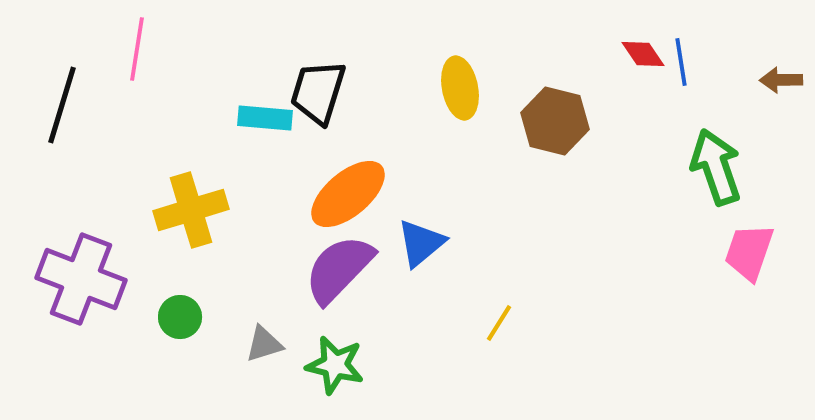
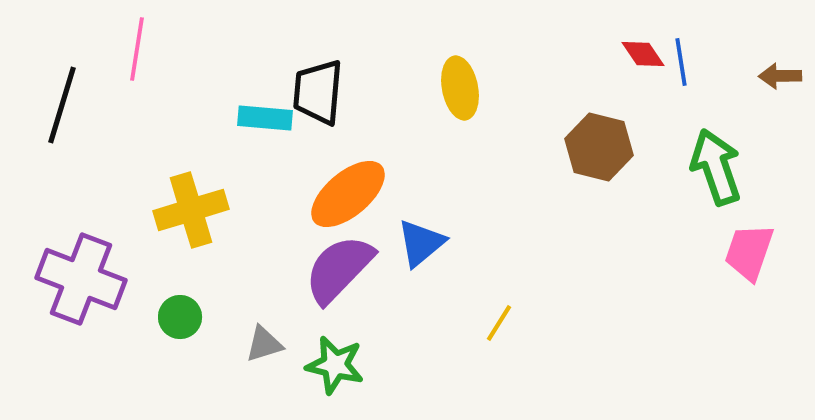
brown arrow: moved 1 px left, 4 px up
black trapezoid: rotated 12 degrees counterclockwise
brown hexagon: moved 44 px right, 26 px down
